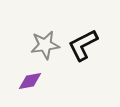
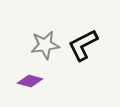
purple diamond: rotated 25 degrees clockwise
